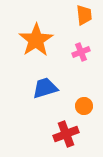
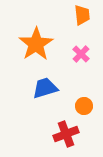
orange trapezoid: moved 2 px left
orange star: moved 4 px down
pink cross: moved 2 px down; rotated 24 degrees counterclockwise
